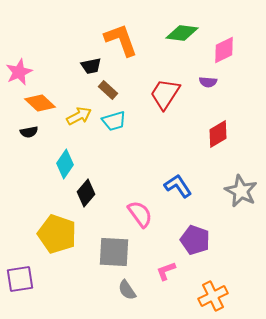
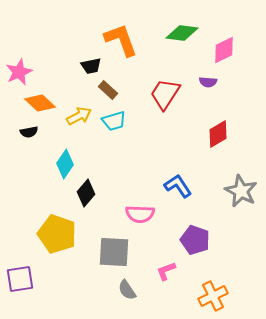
pink semicircle: rotated 128 degrees clockwise
